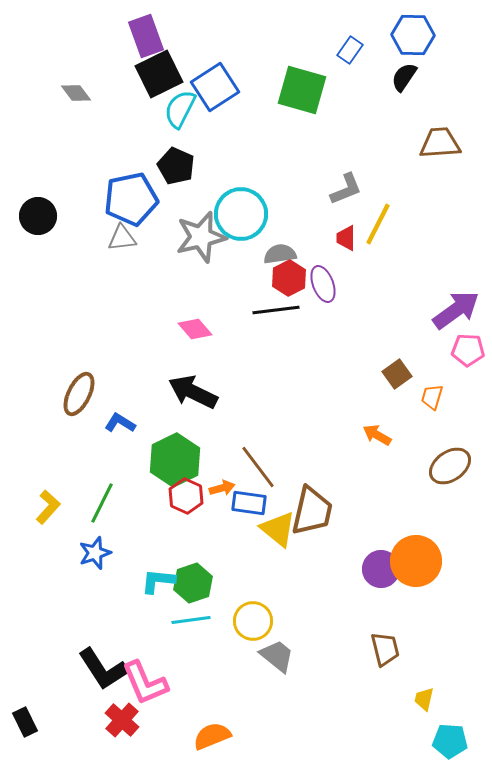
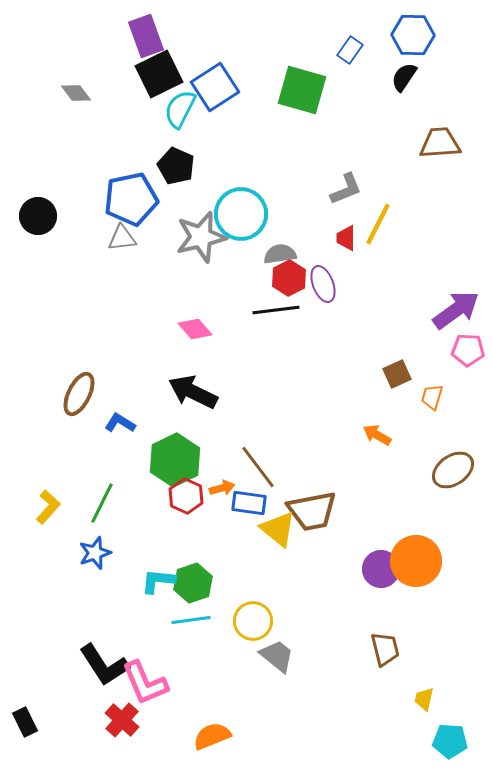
brown square at (397, 374): rotated 12 degrees clockwise
brown ellipse at (450, 466): moved 3 px right, 4 px down
brown trapezoid at (312, 511): rotated 66 degrees clockwise
black L-shape at (103, 669): moved 1 px right, 4 px up
